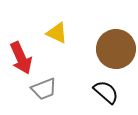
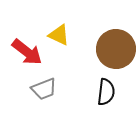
yellow triangle: moved 2 px right, 2 px down
red arrow: moved 6 px right, 6 px up; rotated 28 degrees counterclockwise
black semicircle: rotated 56 degrees clockwise
